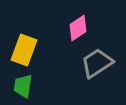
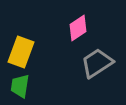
yellow rectangle: moved 3 px left, 2 px down
green trapezoid: moved 3 px left
